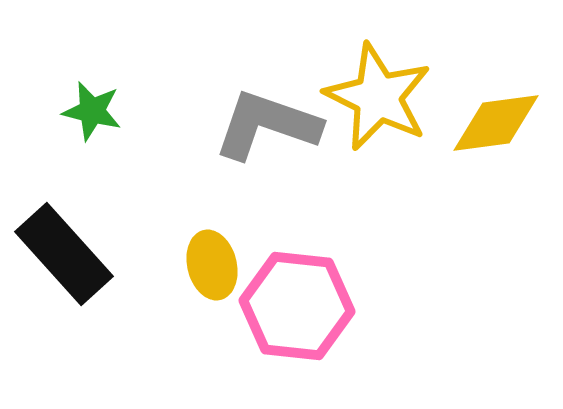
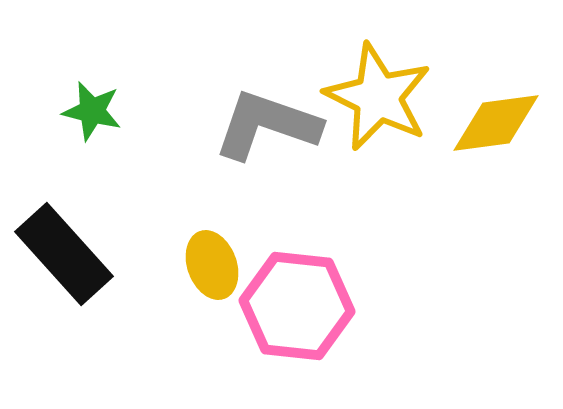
yellow ellipse: rotated 6 degrees counterclockwise
